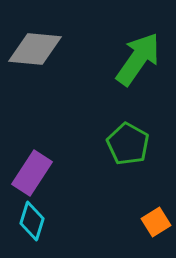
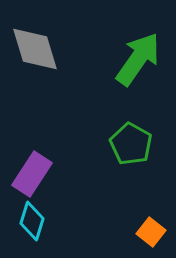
gray diamond: rotated 68 degrees clockwise
green pentagon: moved 3 px right
purple rectangle: moved 1 px down
orange square: moved 5 px left, 10 px down; rotated 20 degrees counterclockwise
